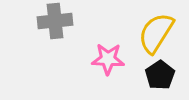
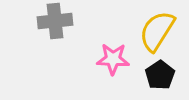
yellow semicircle: moved 1 px right, 2 px up
pink star: moved 5 px right
